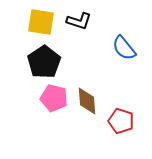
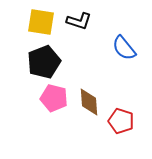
black pentagon: rotated 12 degrees clockwise
brown diamond: moved 2 px right, 1 px down
